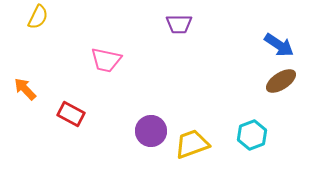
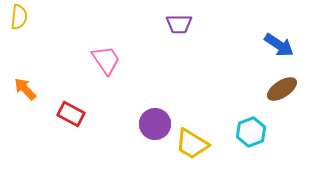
yellow semicircle: moved 19 px left; rotated 20 degrees counterclockwise
pink trapezoid: rotated 136 degrees counterclockwise
brown ellipse: moved 1 px right, 8 px down
purple circle: moved 4 px right, 7 px up
cyan hexagon: moved 1 px left, 3 px up
yellow trapezoid: rotated 129 degrees counterclockwise
